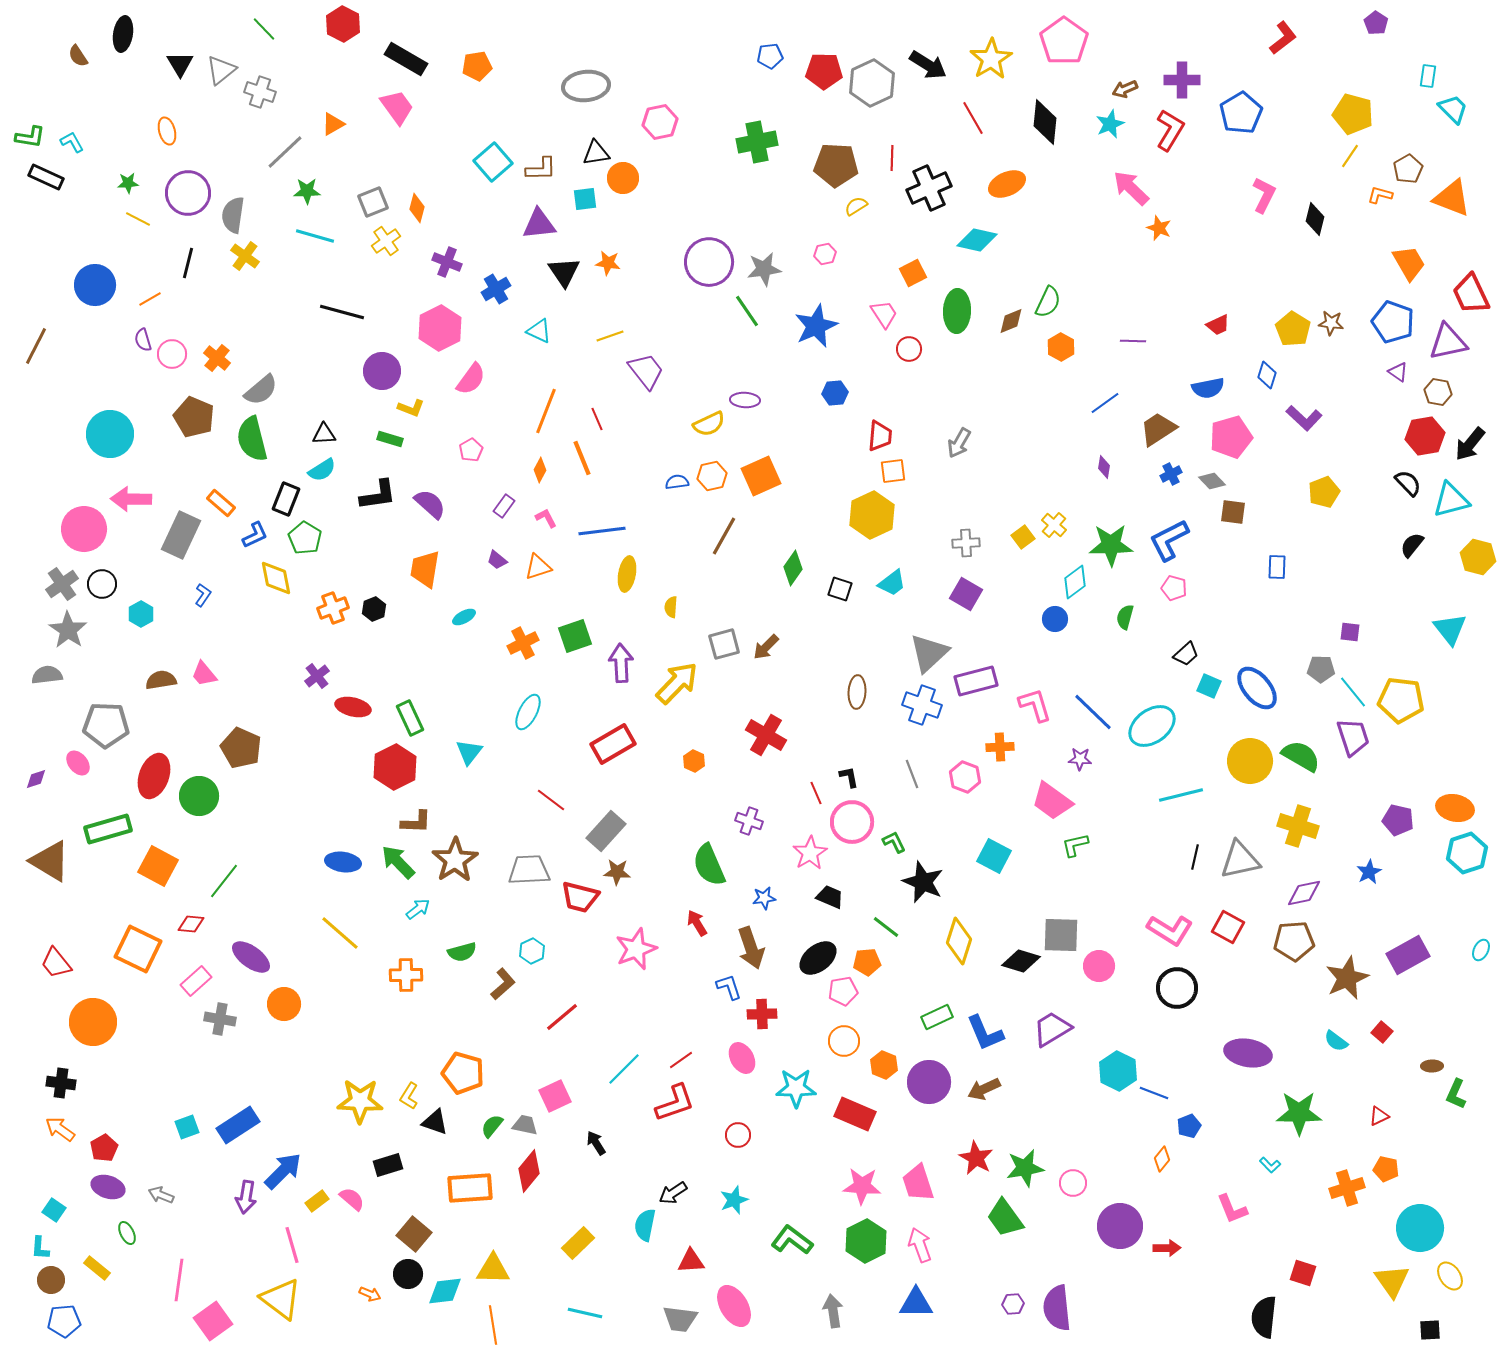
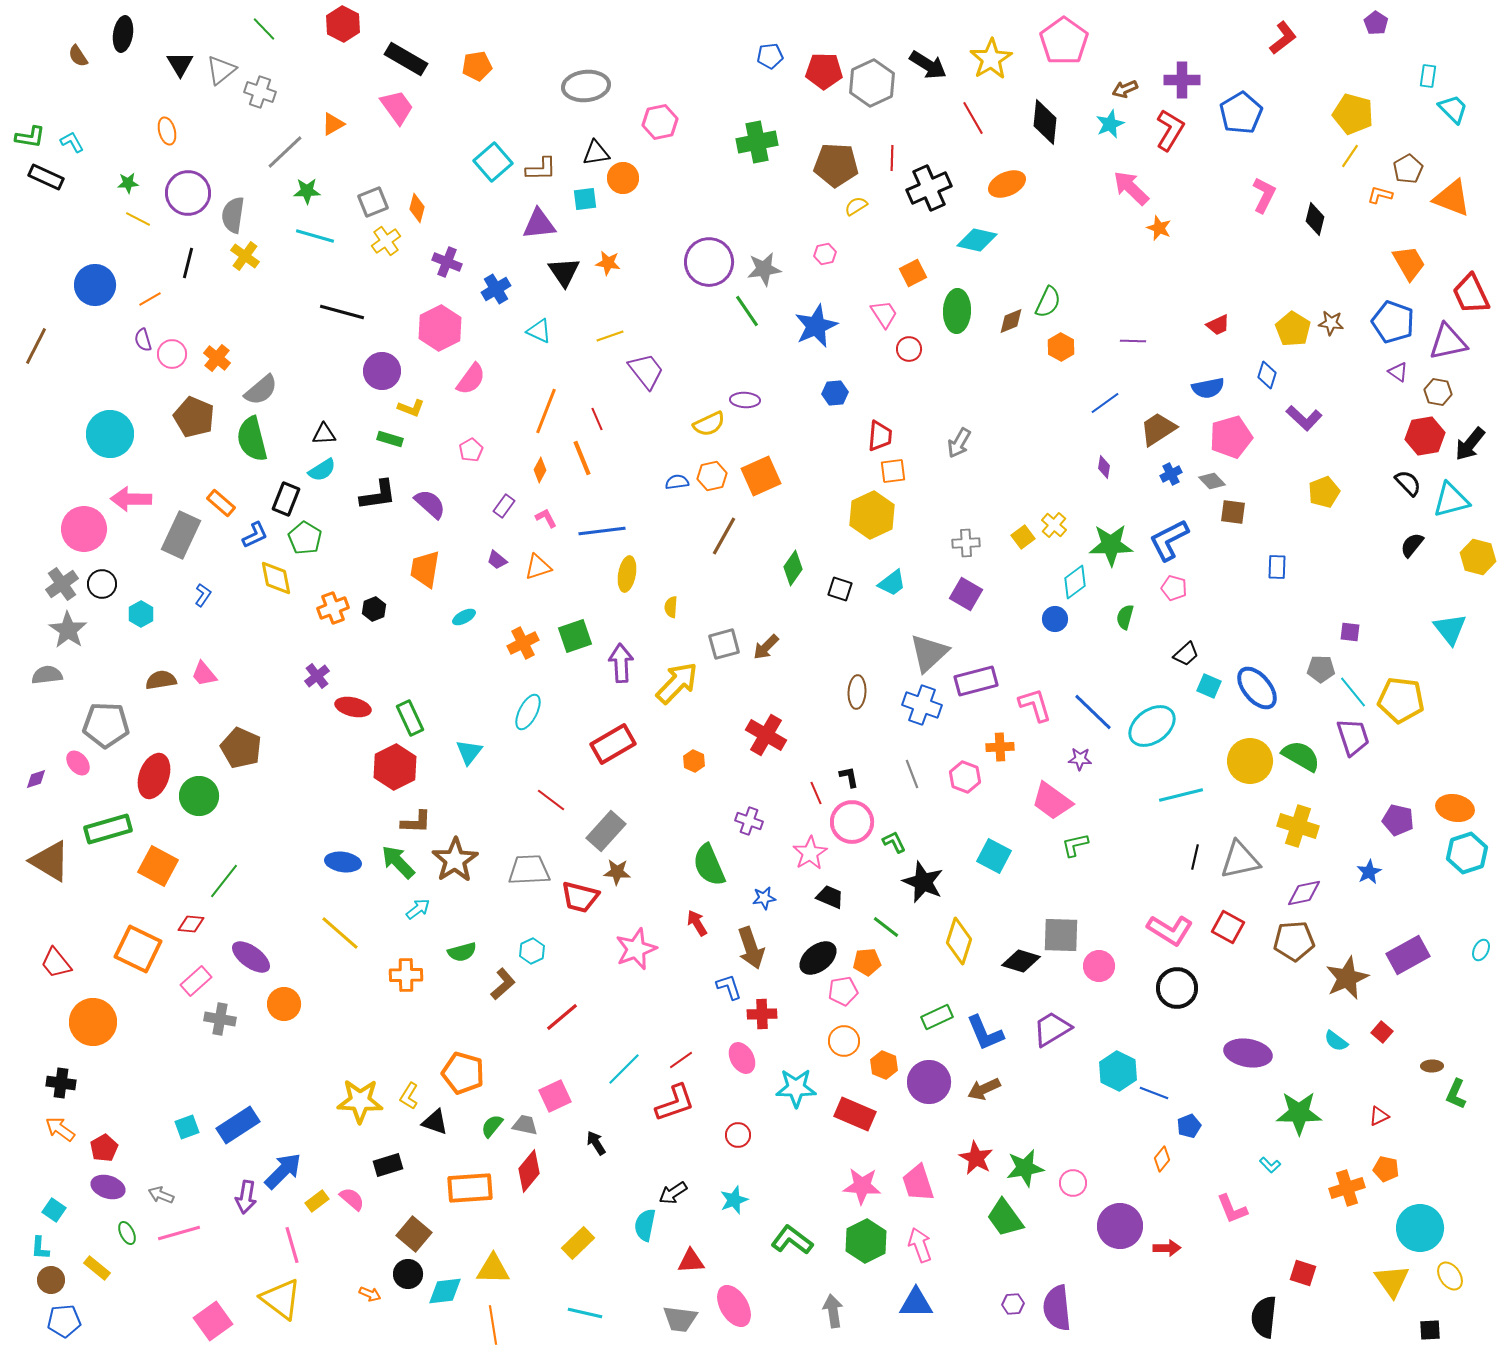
pink line at (179, 1280): moved 47 px up; rotated 66 degrees clockwise
